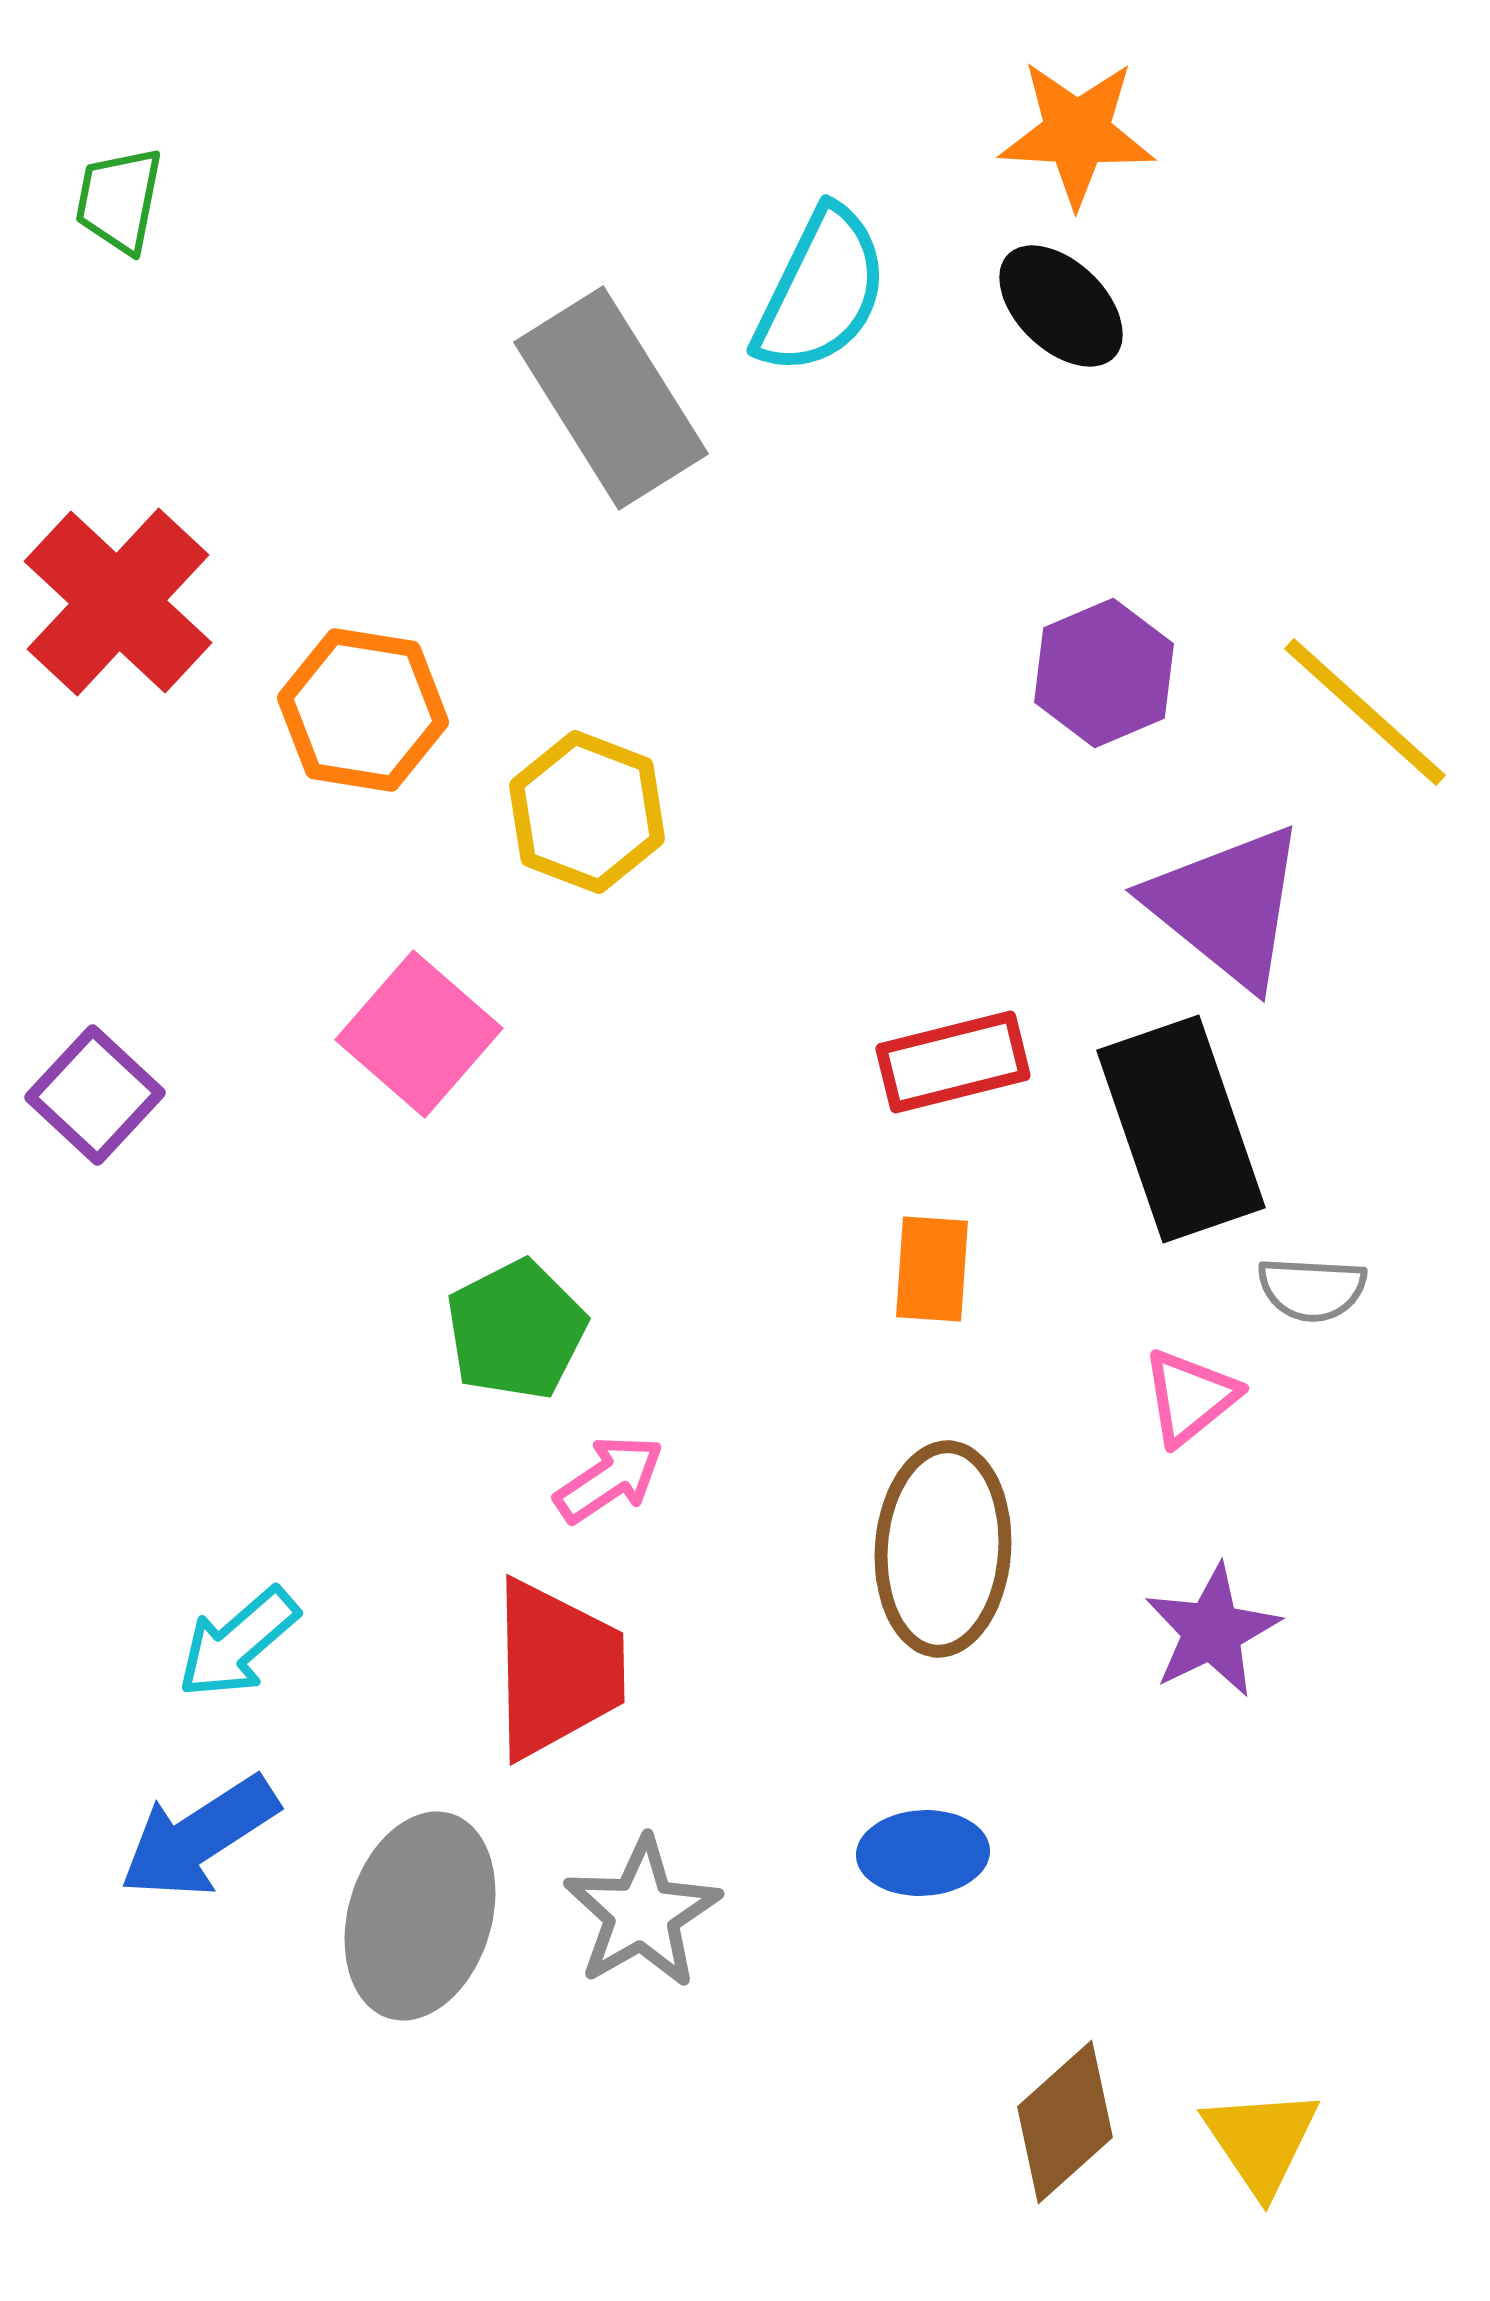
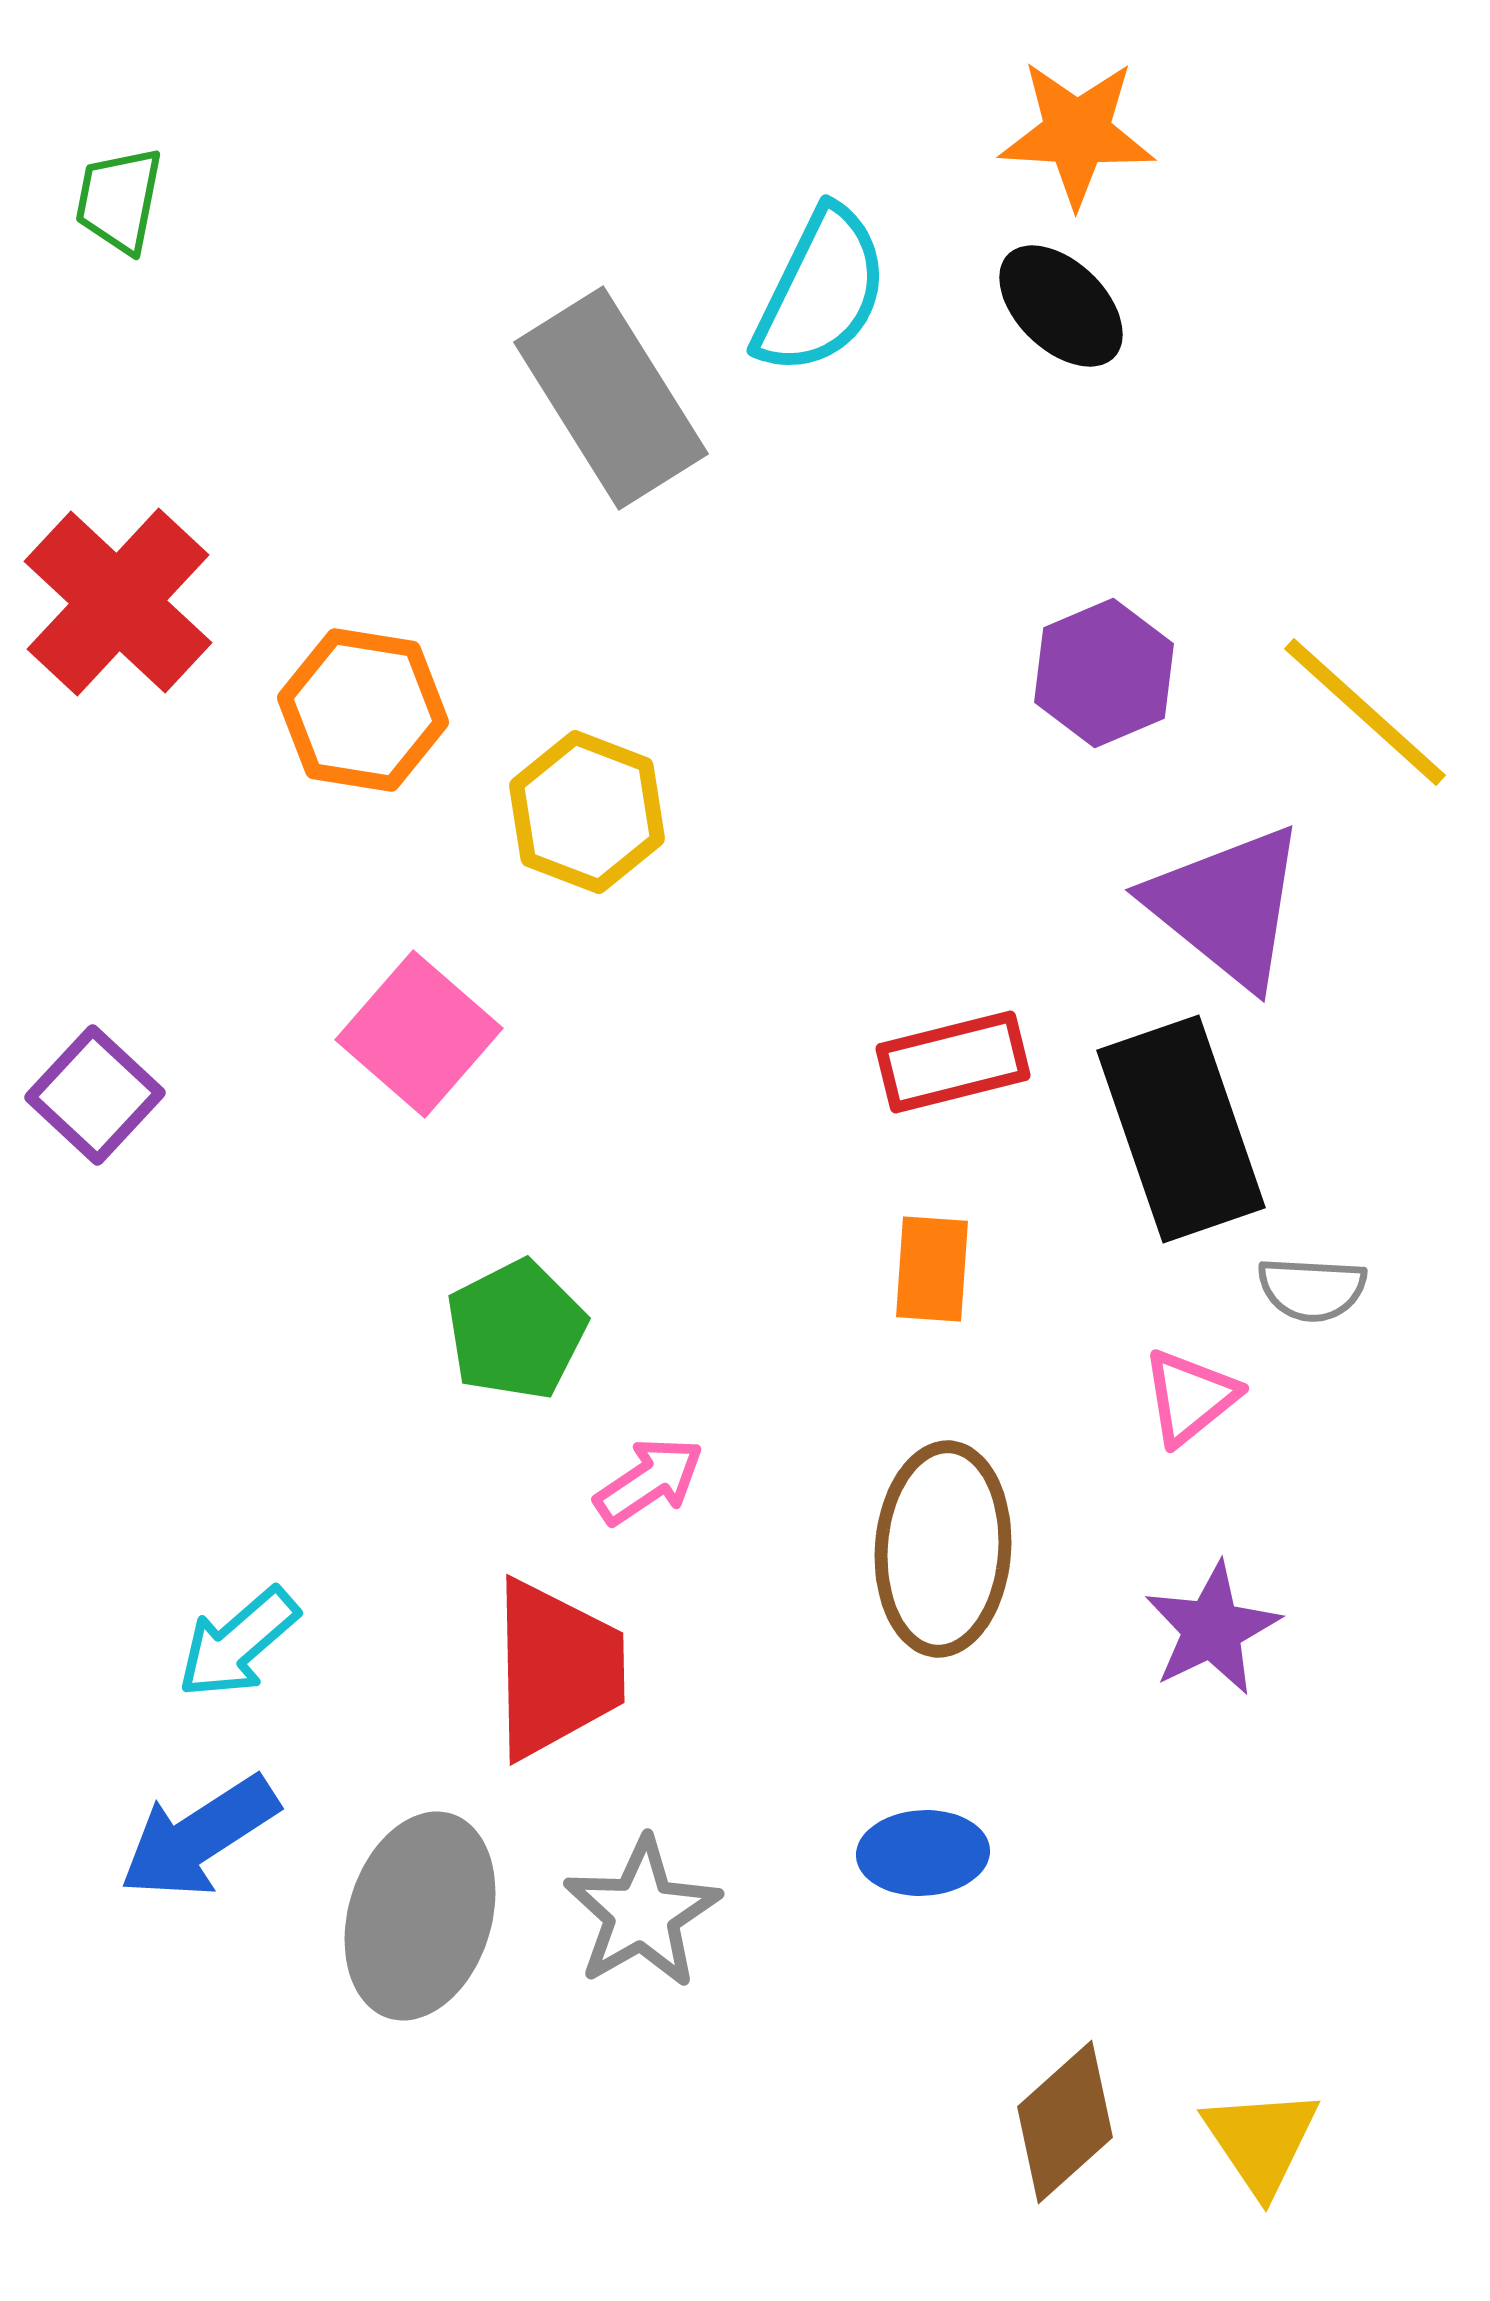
pink arrow: moved 40 px right, 2 px down
purple star: moved 2 px up
